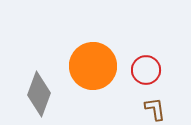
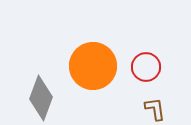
red circle: moved 3 px up
gray diamond: moved 2 px right, 4 px down
